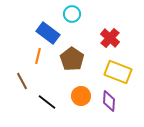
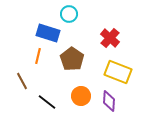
cyan circle: moved 3 px left
blue rectangle: rotated 20 degrees counterclockwise
